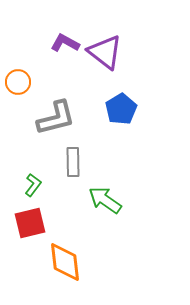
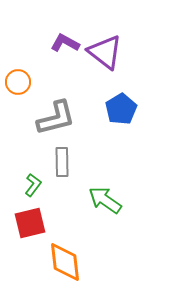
gray rectangle: moved 11 px left
